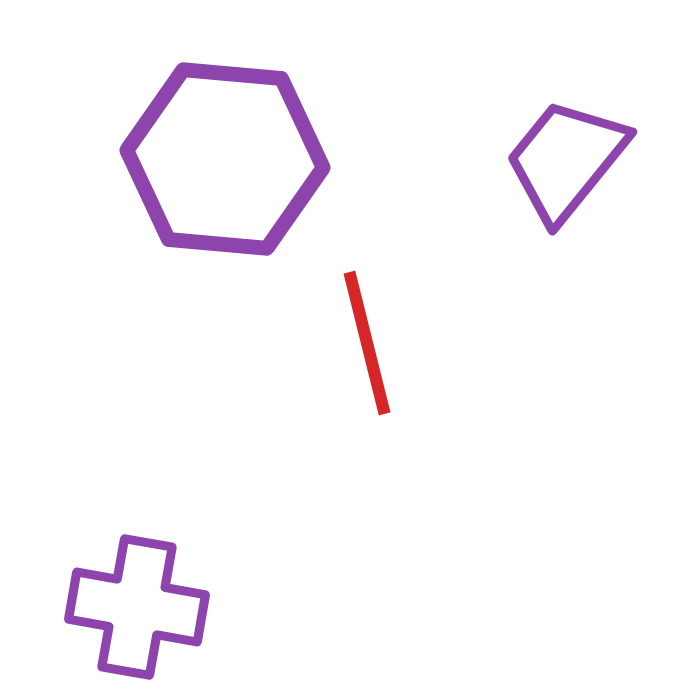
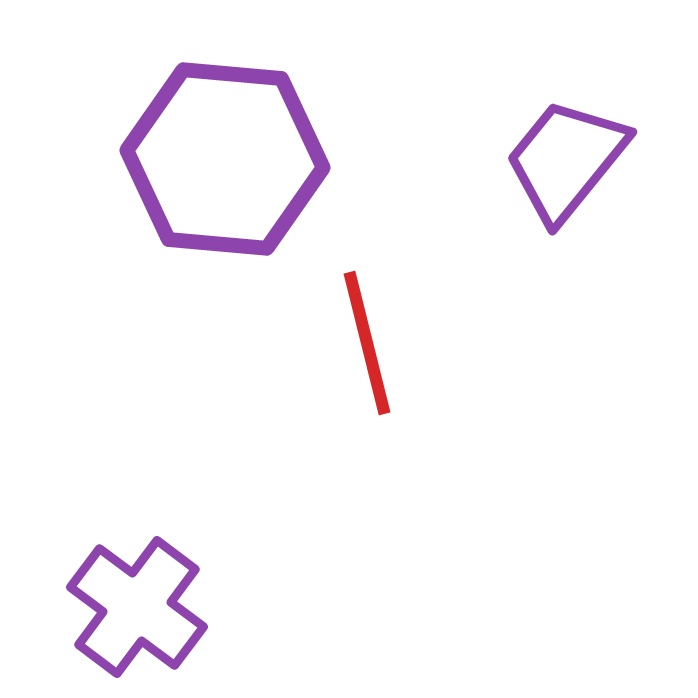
purple cross: rotated 27 degrees clockwise
